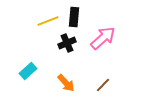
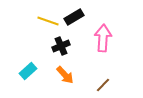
black rectangle: rotated 54 degrees clockwise
yellow line: rotated 40 degrees clockwise
pink arrow: rotated 44 degrees counterclockwise
black cross: moved 6 px left, 3 px down
orange arrow: moved 1 px left, 8 px up
